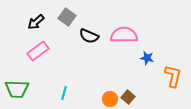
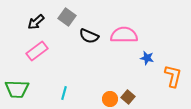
pink rectangle: moved 1 px left
